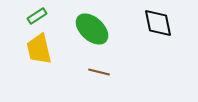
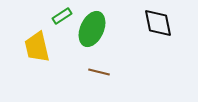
green rectangle: moved 25 px right
green ellipse: rotated 72 degrees clockwise
yellow trapezoid: moved 2 px left, 2 px up
